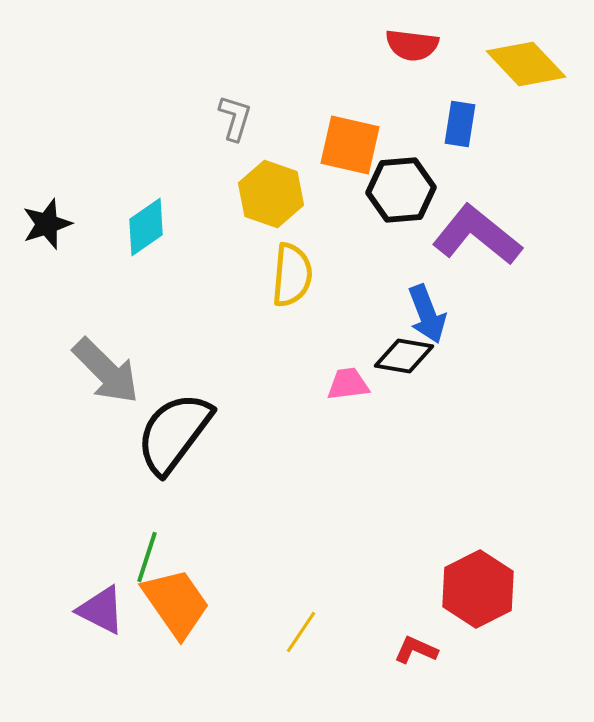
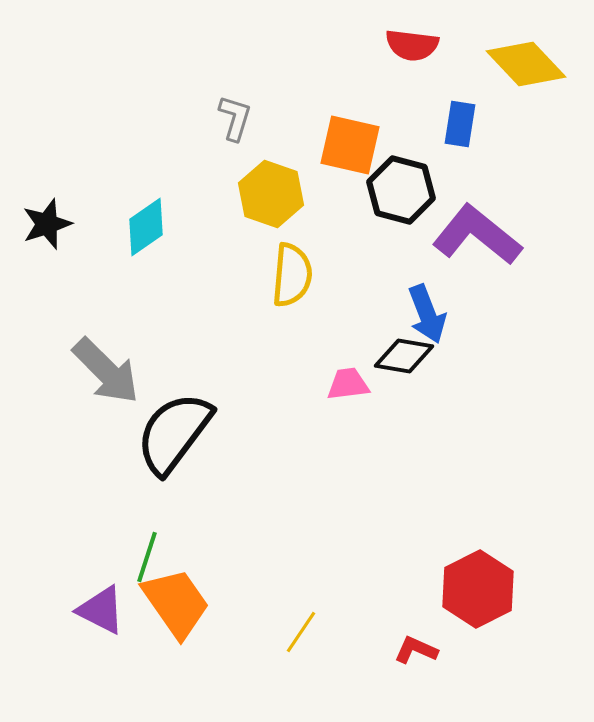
black hexagon: rotated 20 degrees clockwise
